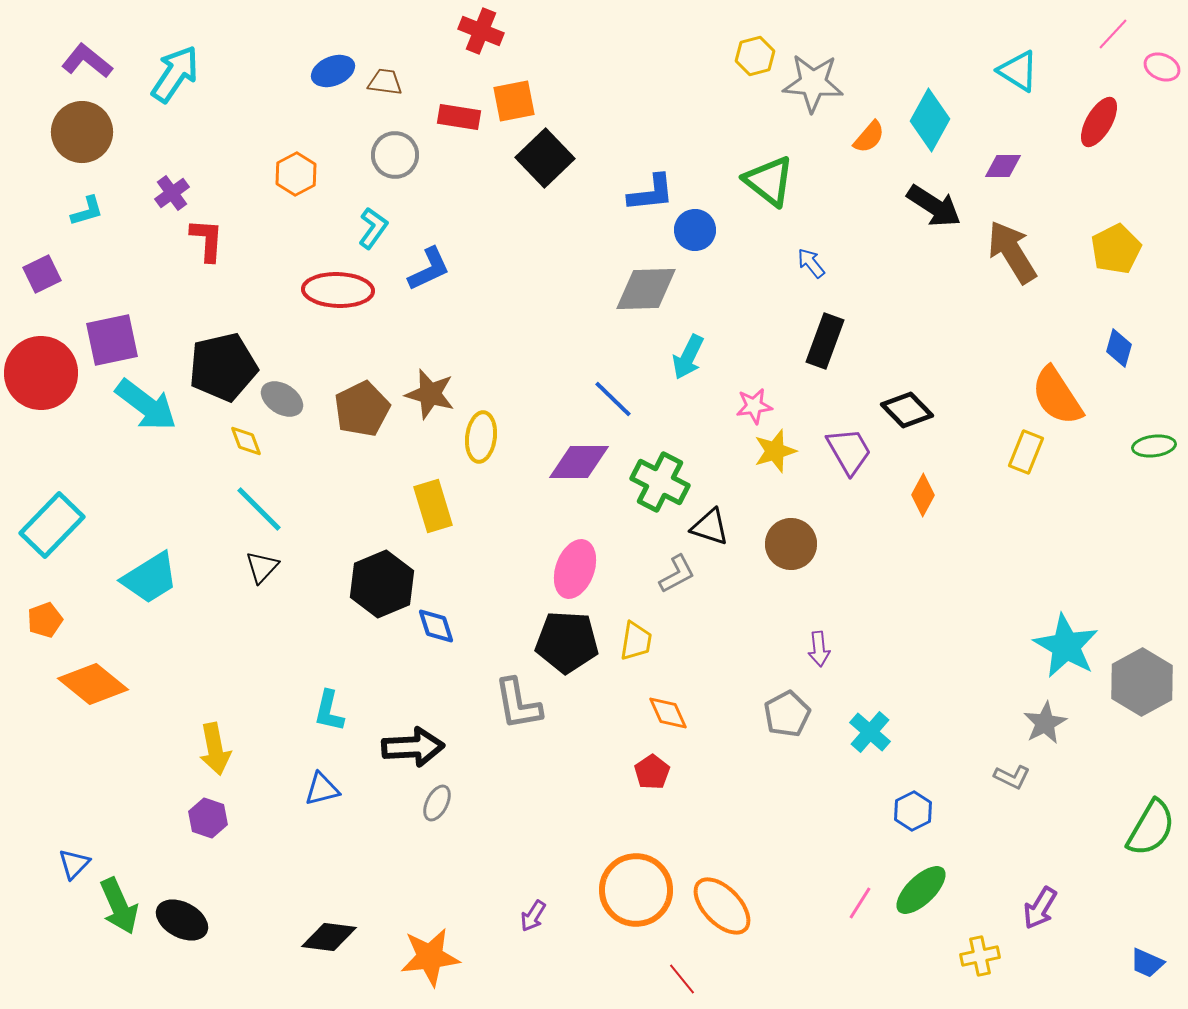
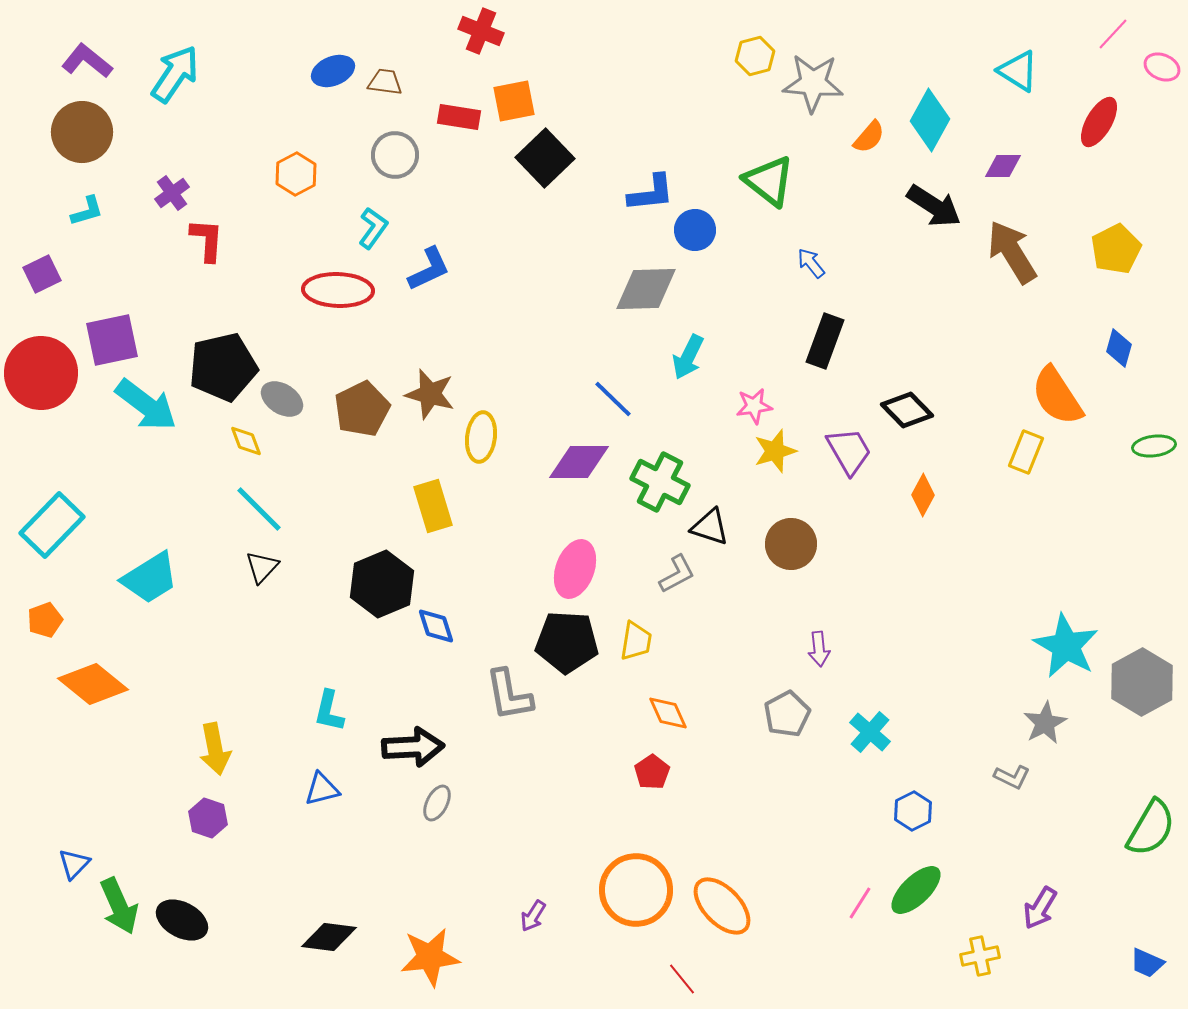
gray L-shape at (518, 704): moved 9 px left, 9 px up
green ellipse at (921, 890): moved 5 px left
